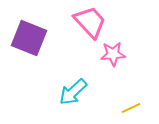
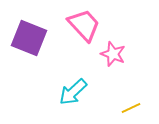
pink trapezoid: moved 6 px left, 3 px down
pink star: rotated 25 degrees clockwise
